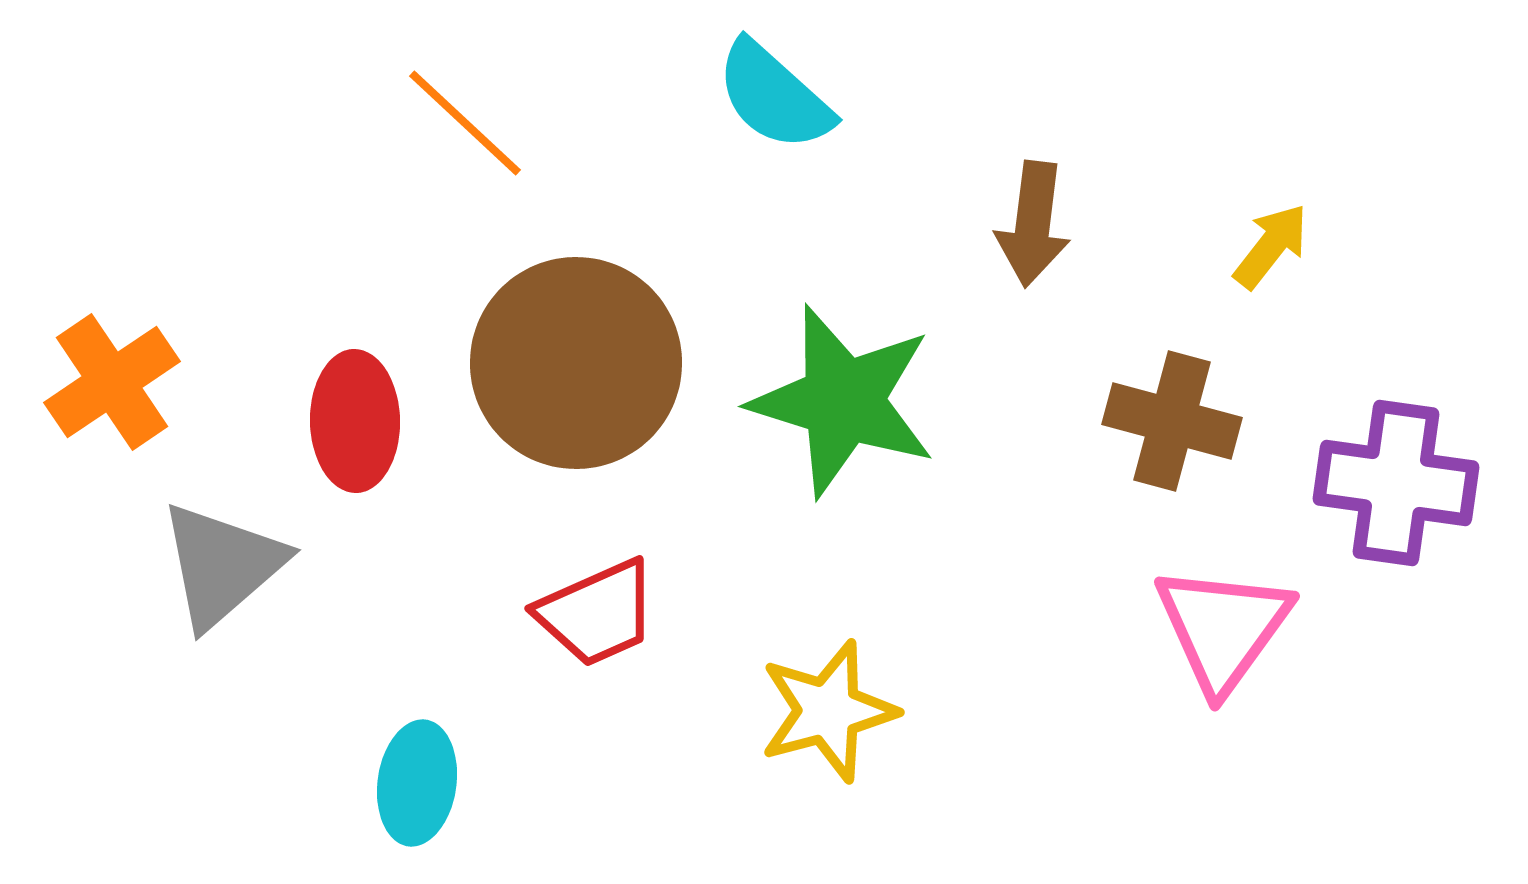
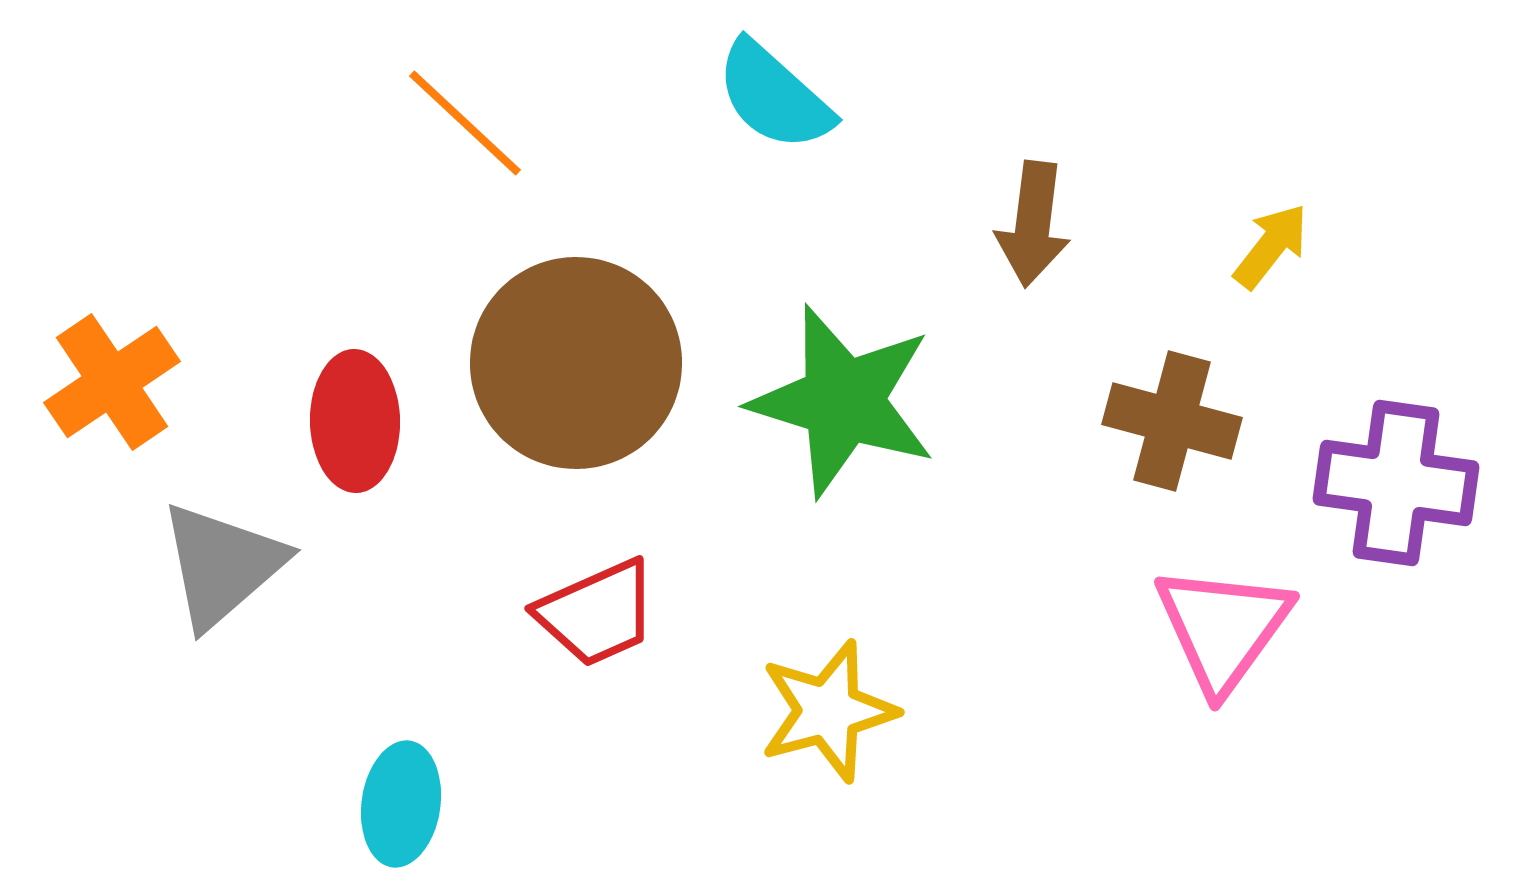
cyan ellipse: moved 16 px left, 21 px down
